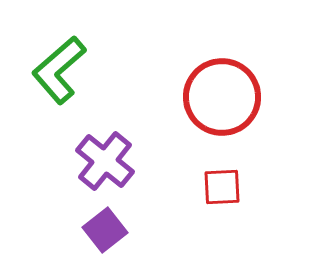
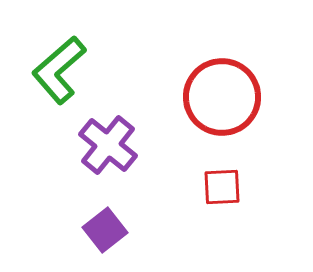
purple cross: moved 3 px right, 16 px up
